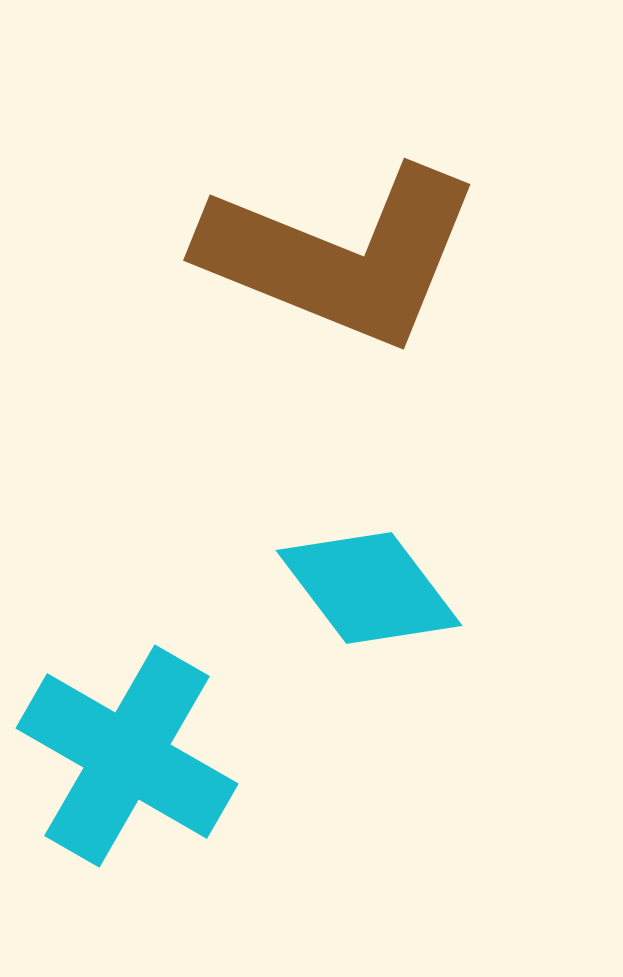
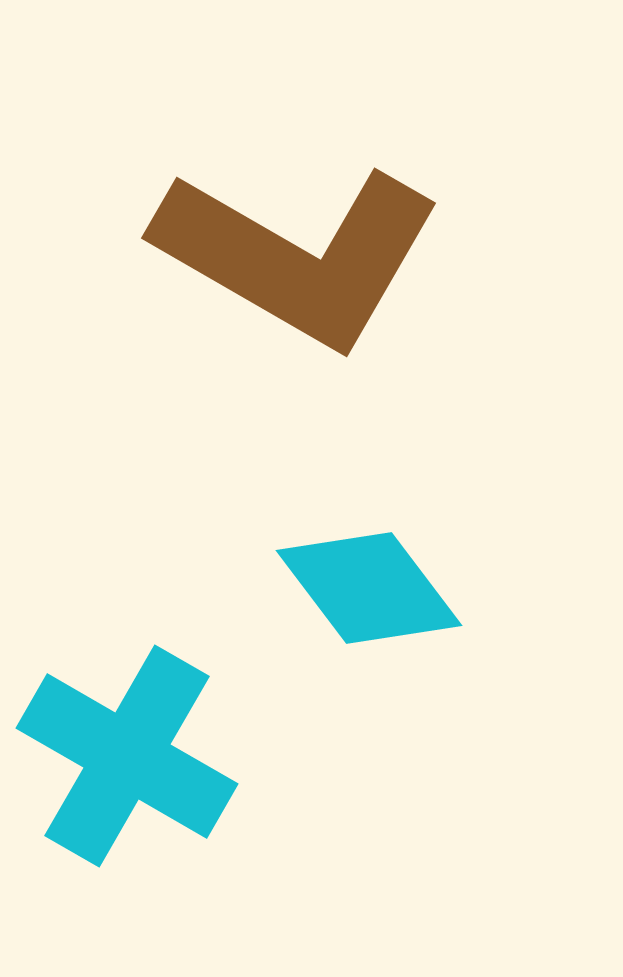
brown L-shape: moved 43 px left; rotated 8 degrees clockwise
